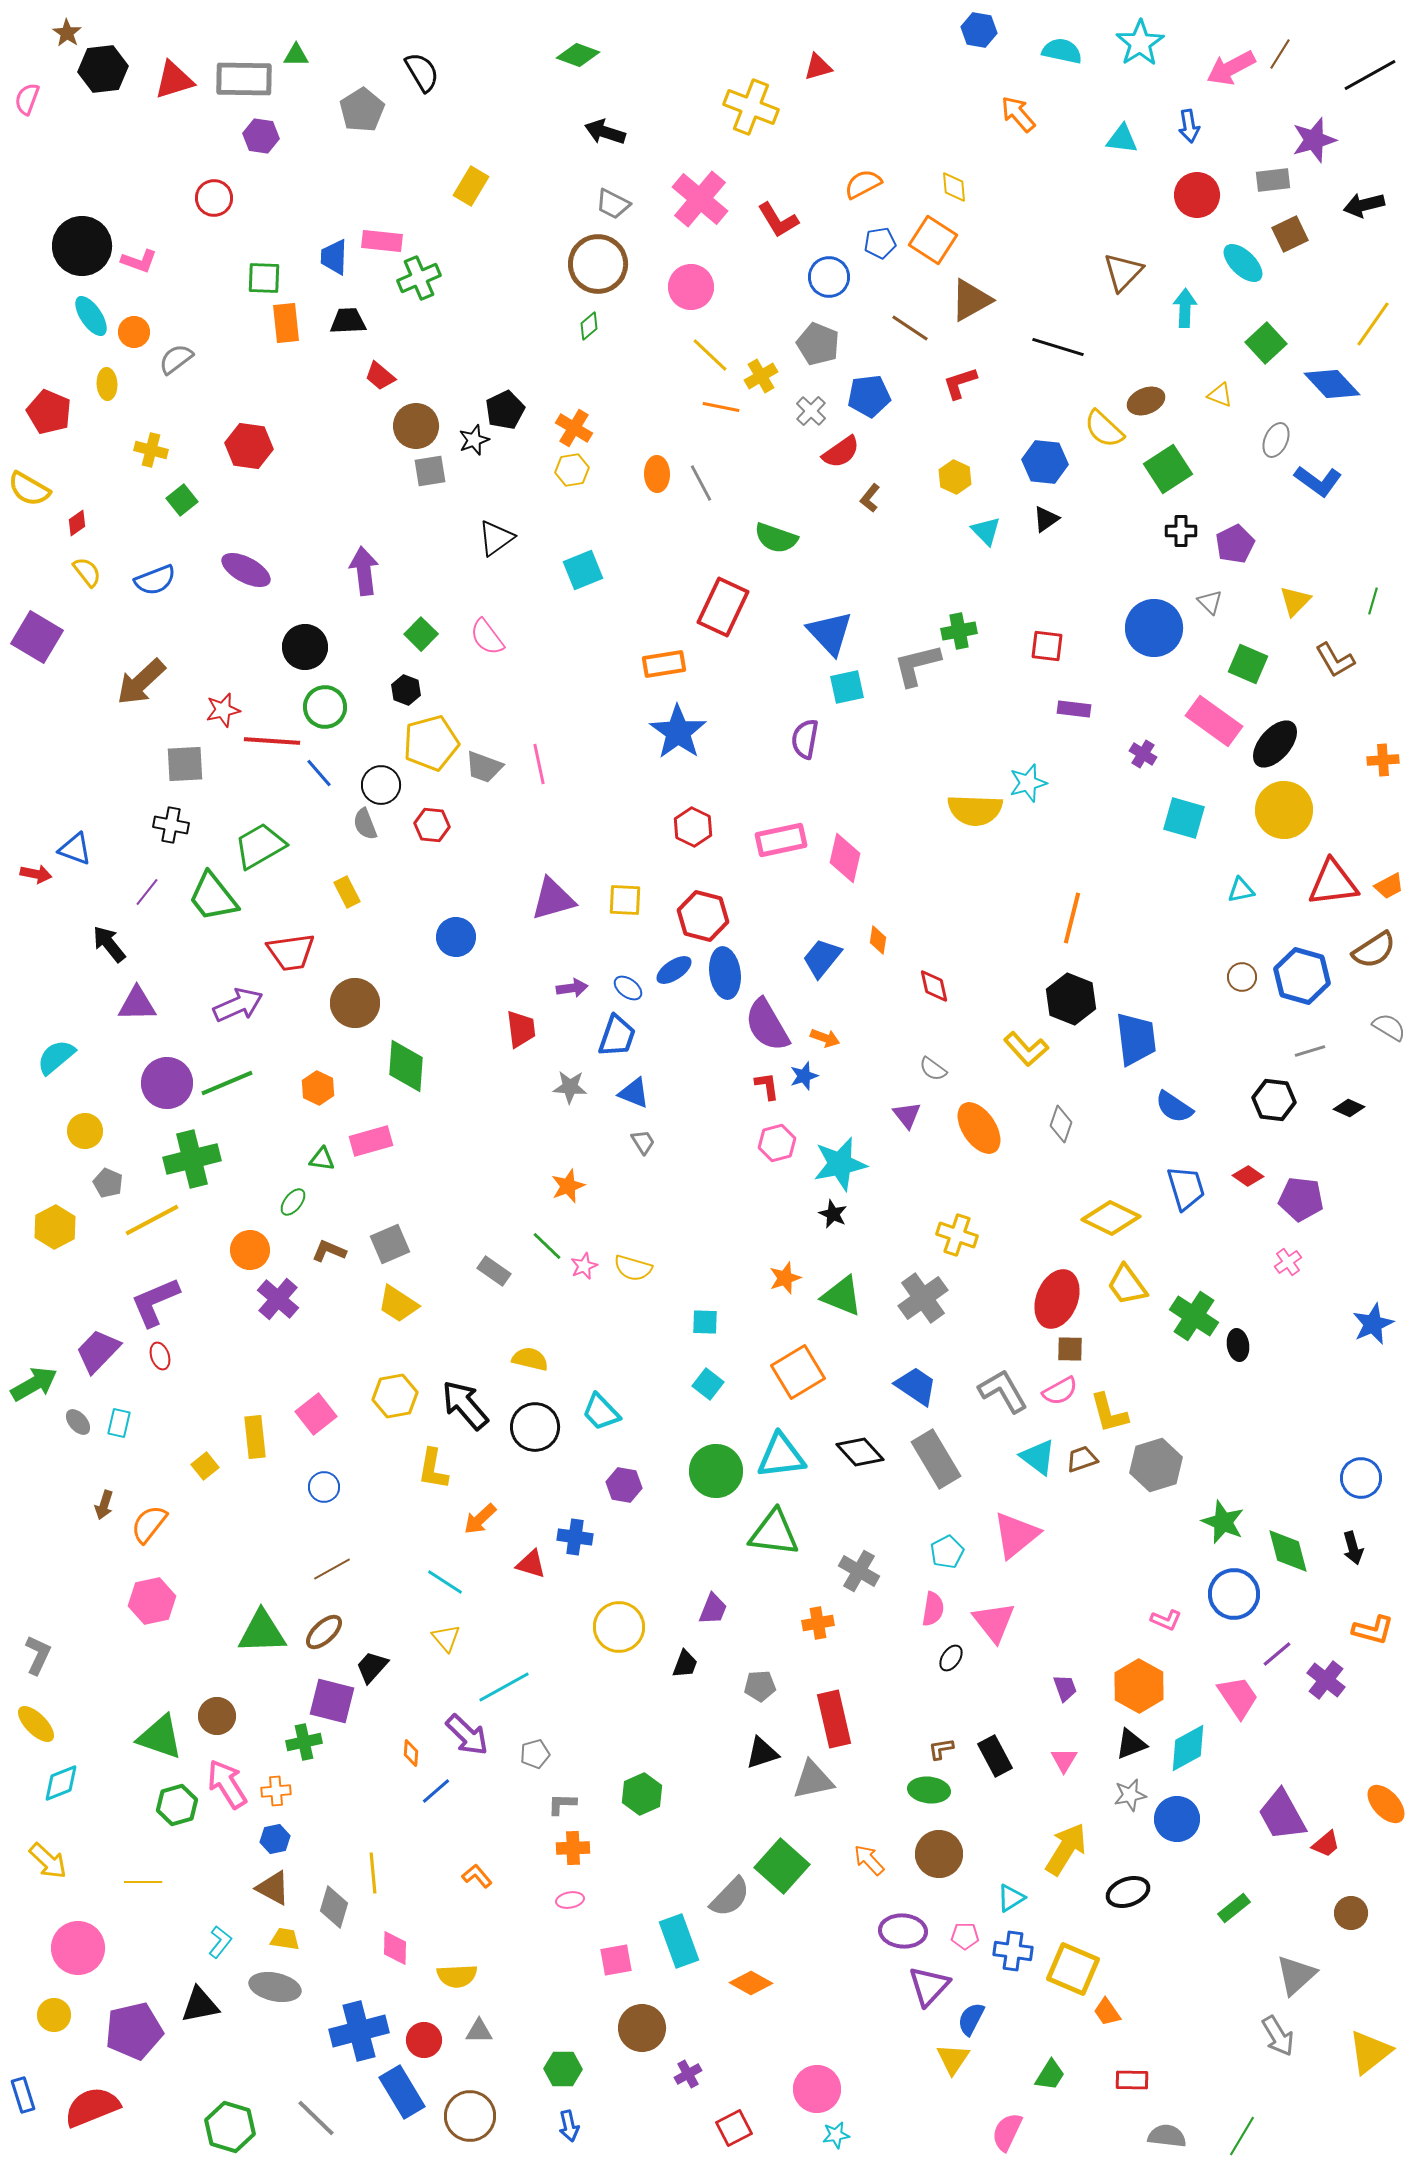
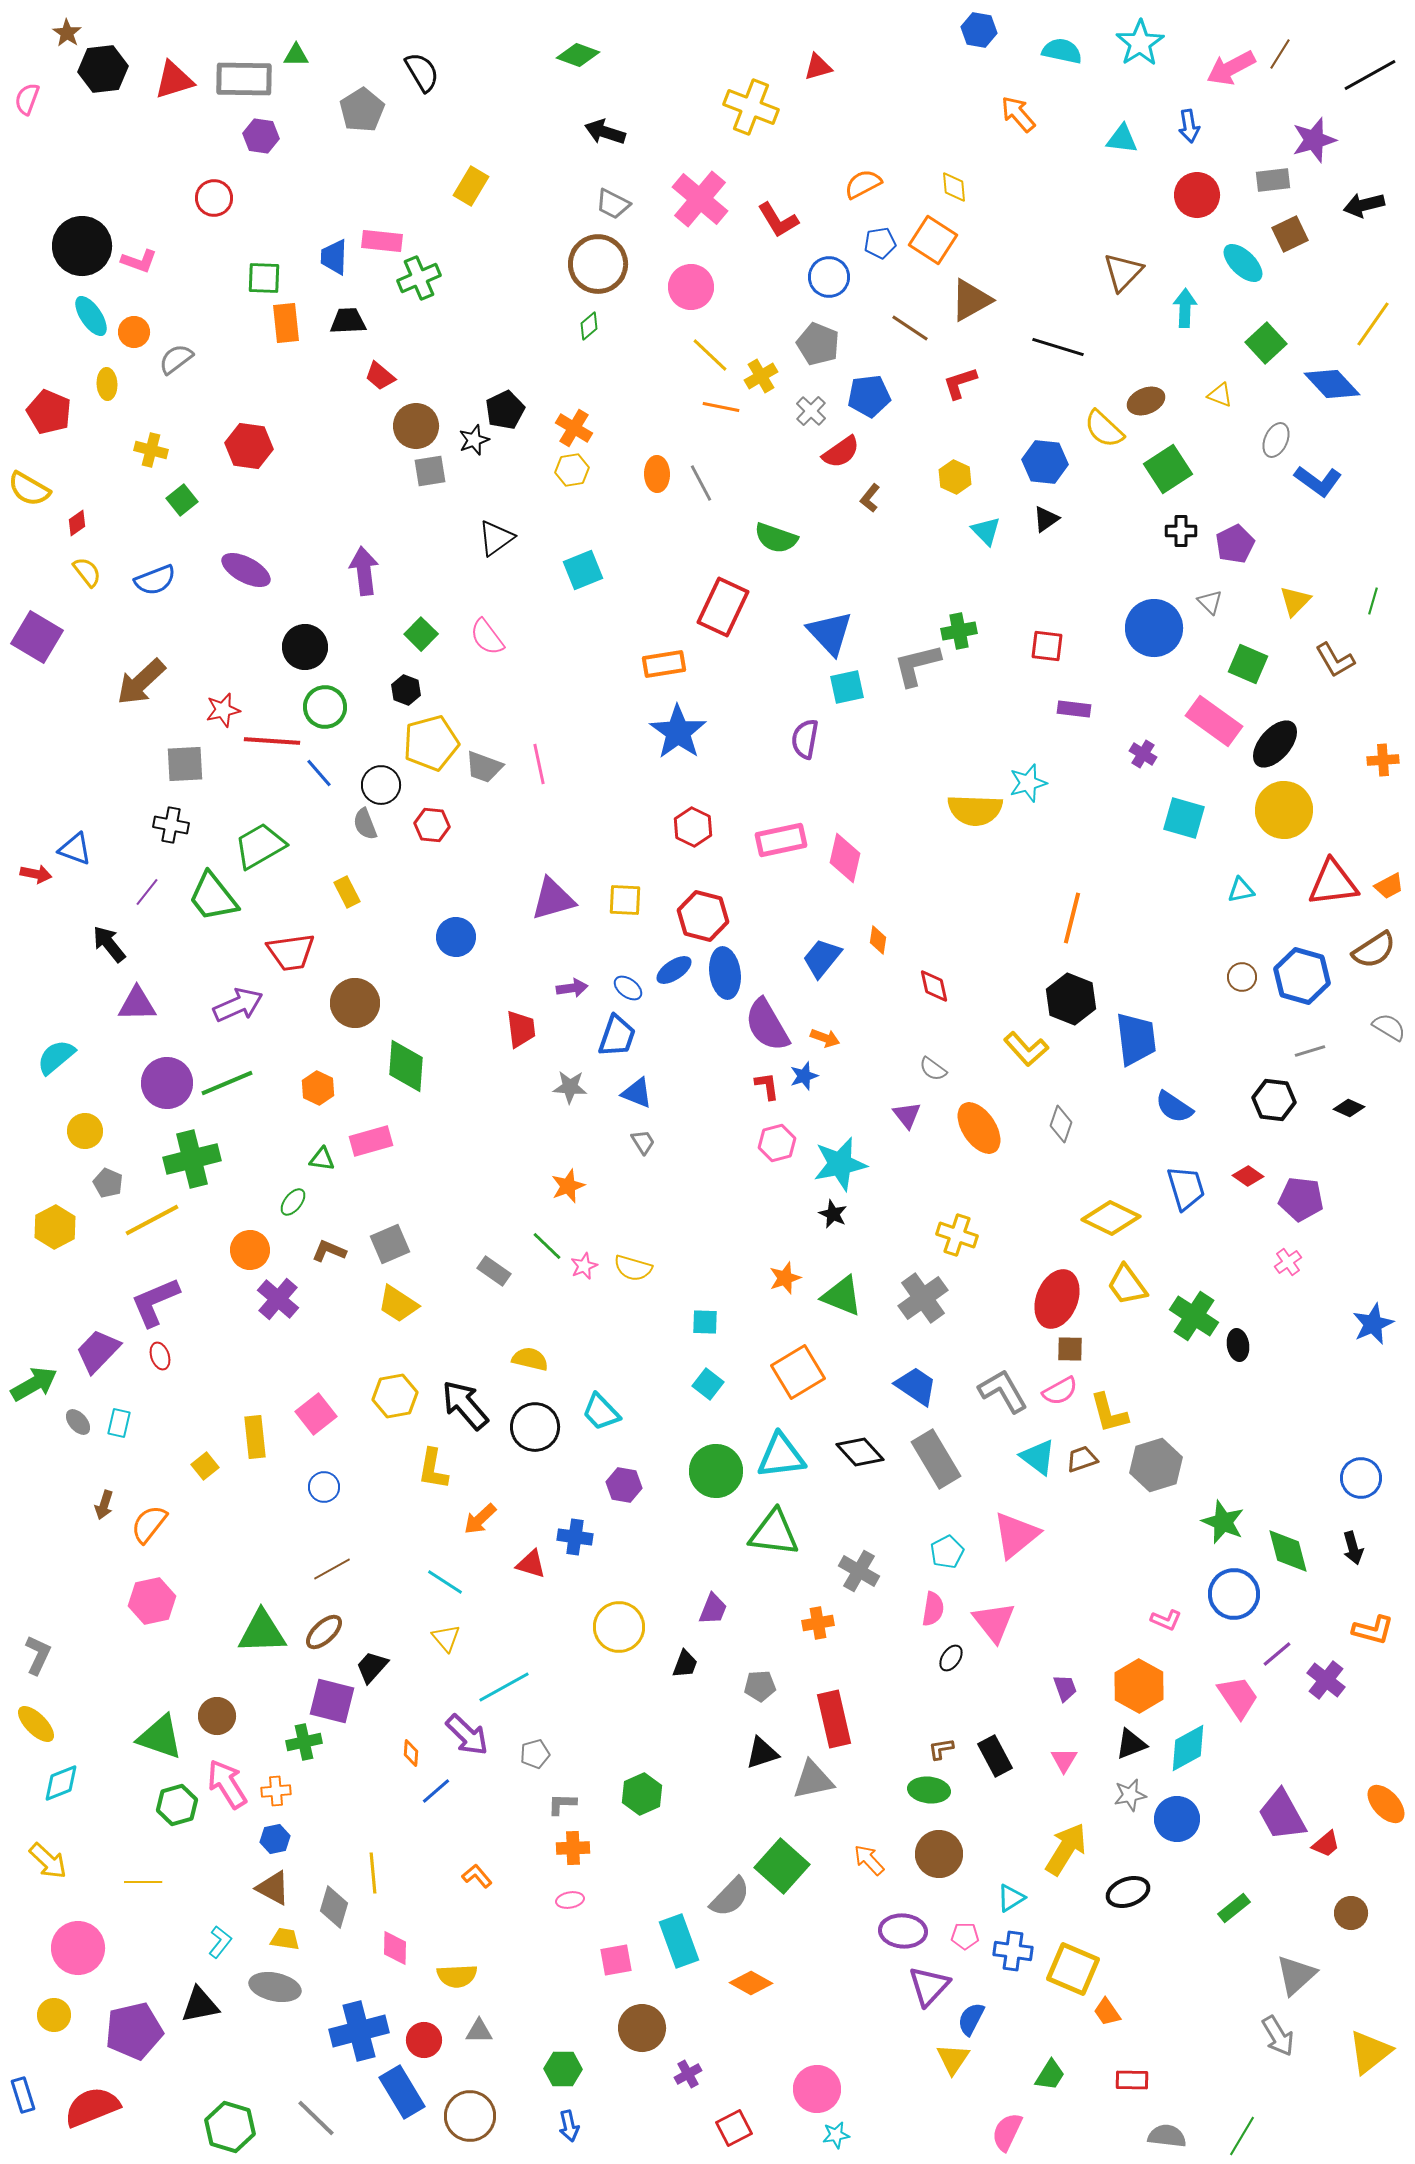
blue triangle at (634, 1093): moved 3 px right
